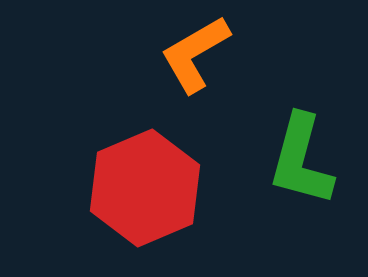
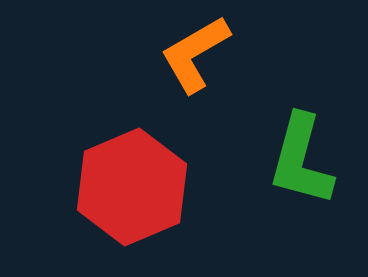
red hexagon: moved 13 px left, 1 px up
